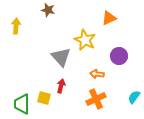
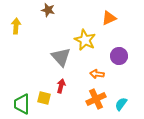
cyan semicircle: moved 13 px left, 7 px down
